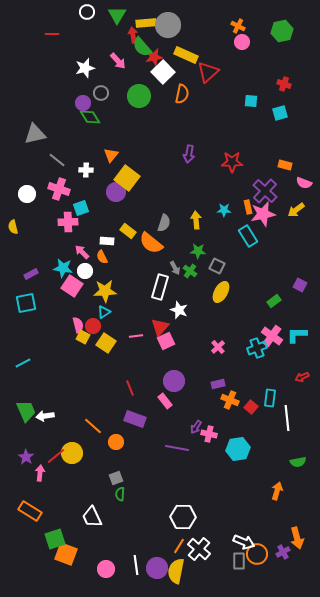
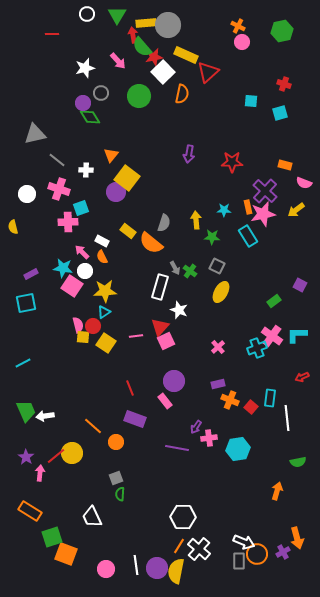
white circle at (87, 12): moved 2 px down
white rectangle at (107, 241): moved 5 px left; rotated 24 degrees clockwise
green star at (198, 251): moved 14 px right, 14 px up
yellow square at (83, 337): rotated 24 degrees counterclockwise
pink cross at (209, 434): moved 4 px down; rotated 21 degrees counterclockwise
green square at (55, 539): moved 3 px left, 2 px up
